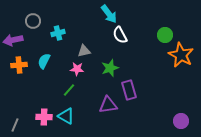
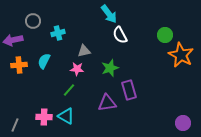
purple triangle: moved 1 px left, 2 px up
purple circle: moved 2 px right, 2 px down
